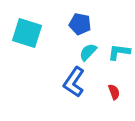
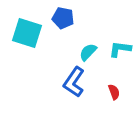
blue pentagon: moved 17 px left, 6 px up
cyan L-shape: moved 1 px right, 3 px up
